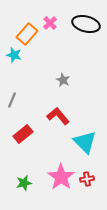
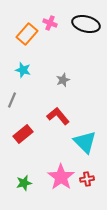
pink cross: rotated 24 degrees counterclockwise
cyan star: moved 9 px right, 15 px down
gray star: rotated 24 degrees clockwise
